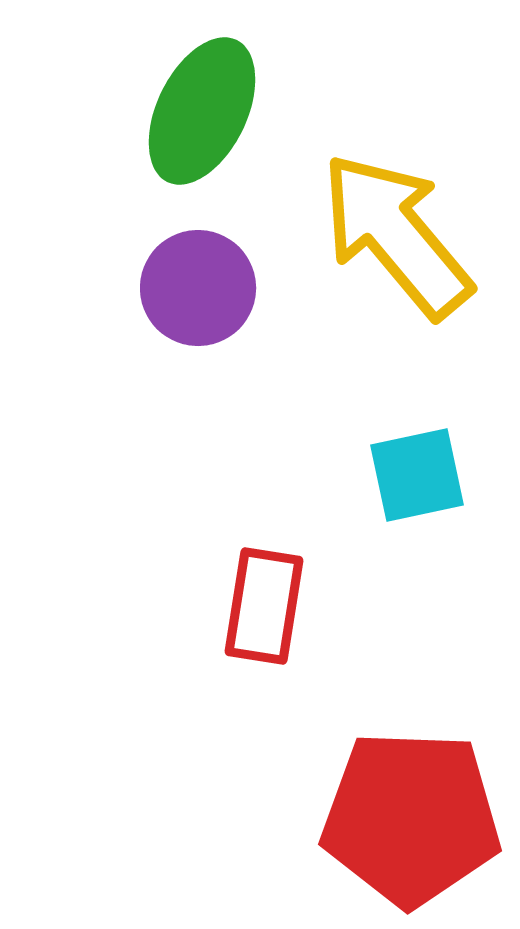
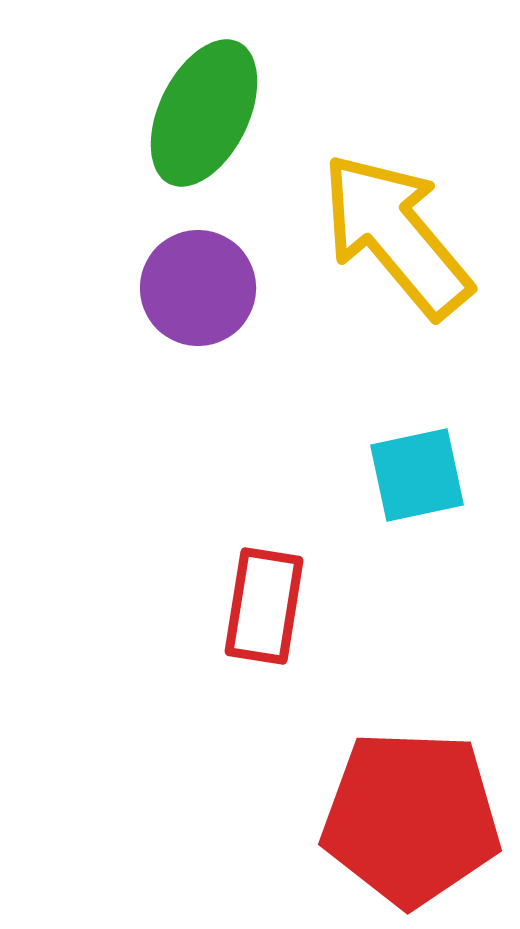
green ellipse: moved 2 px right, 2 px down
